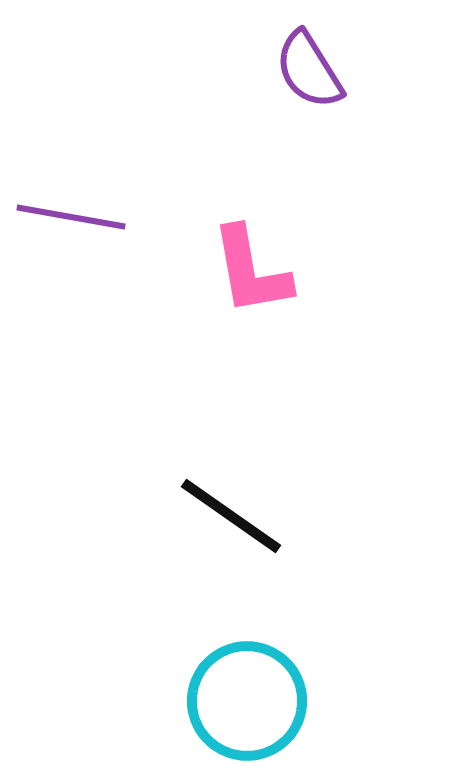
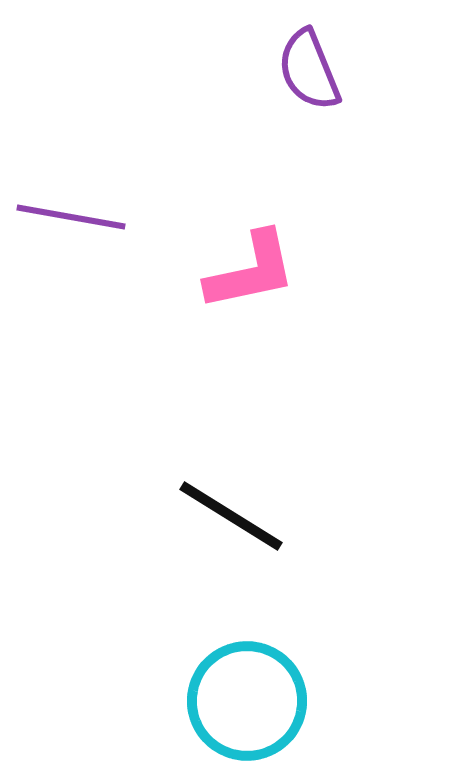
purple semicircle: rotated 10 degrees clockwise
pink L-shape: rotated 92 degrees counterclockwise
black line: rotated 3 degrees counterclockwise
